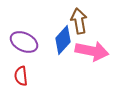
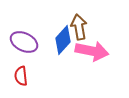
brown arrow: moved 6 px down
